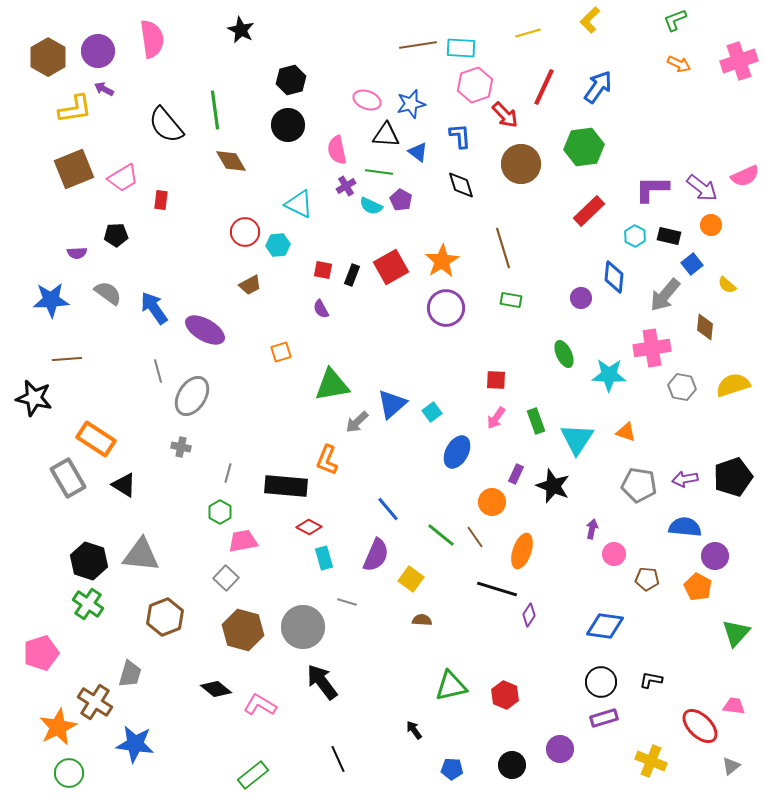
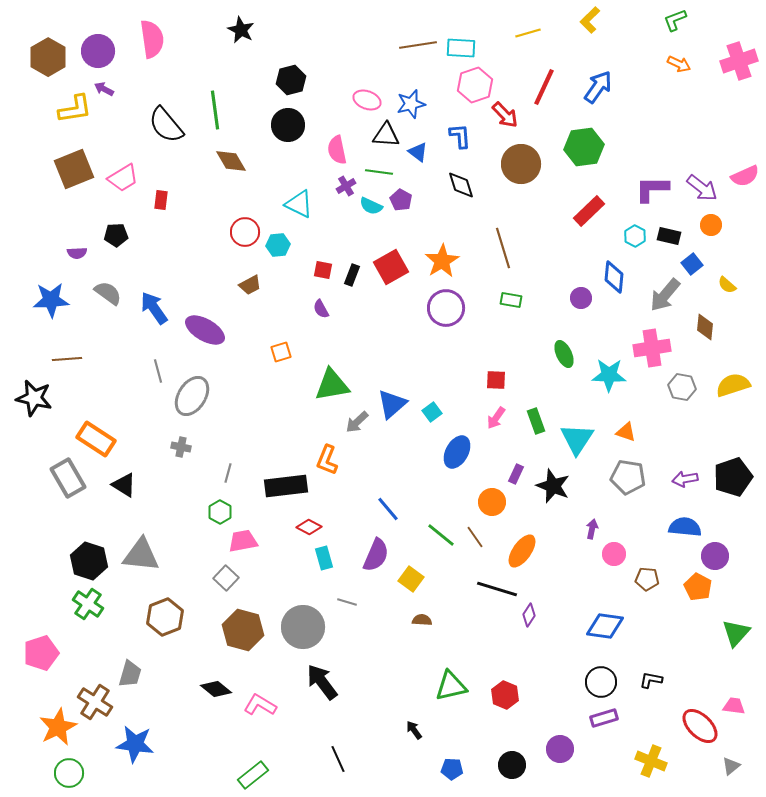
gray pentagon at (639, 485): moved 11 px left, 8 px up
black rectangle at (286, 486): rotated 12 degrees counterclockwise
orange ellipse at (522, 551): rotated 16 degrees clockwise
